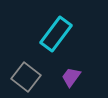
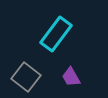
purple trapezoid: rotated 65 degrees counterclockwise
